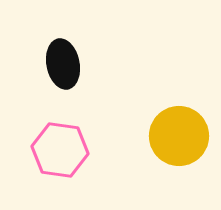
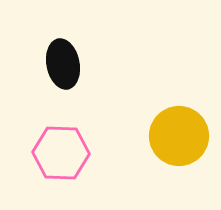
pink hexagon: moved 1 px right, 3 px down; rotated 6 degrees counterclockwise
